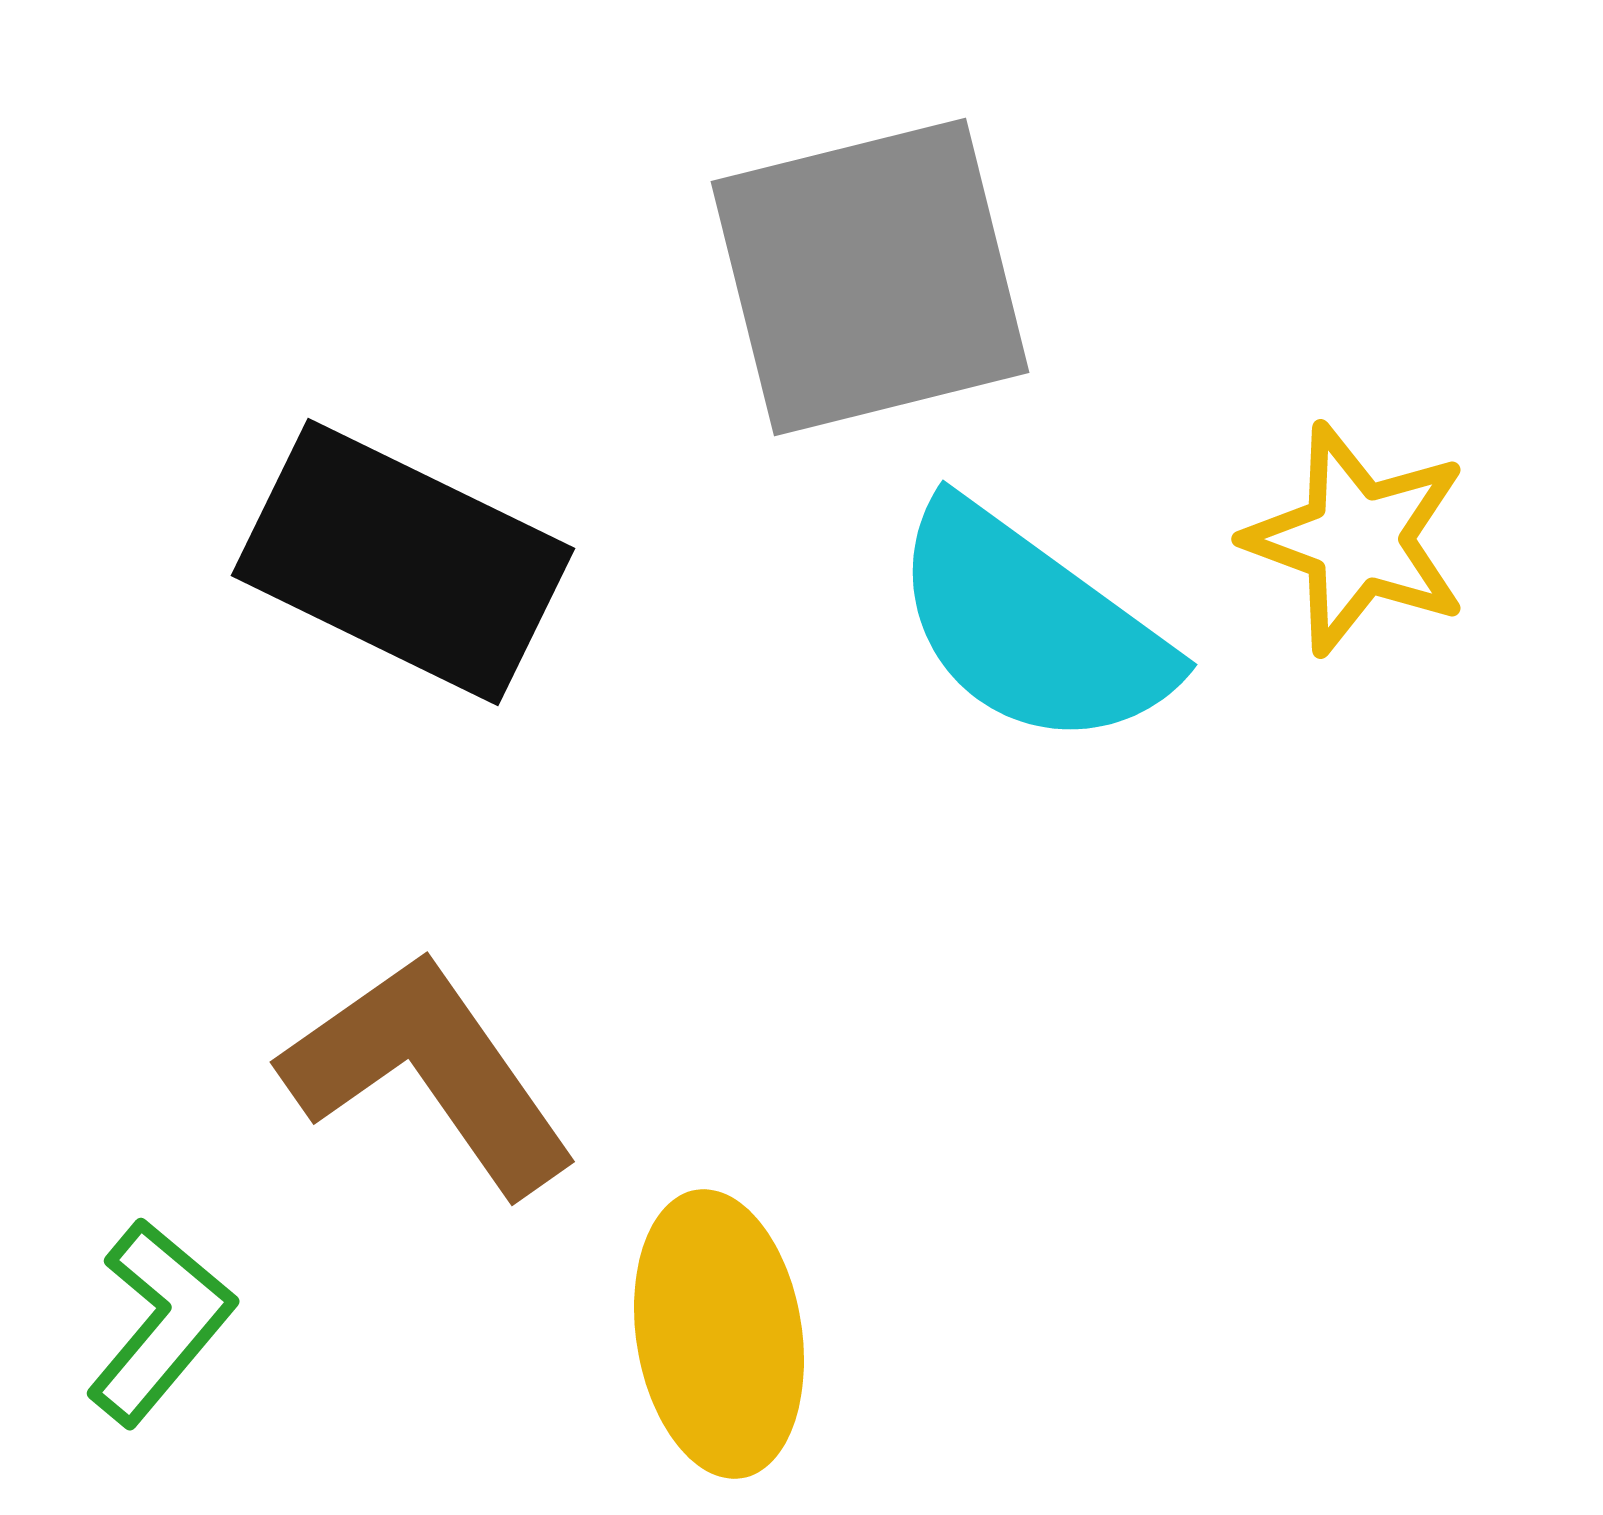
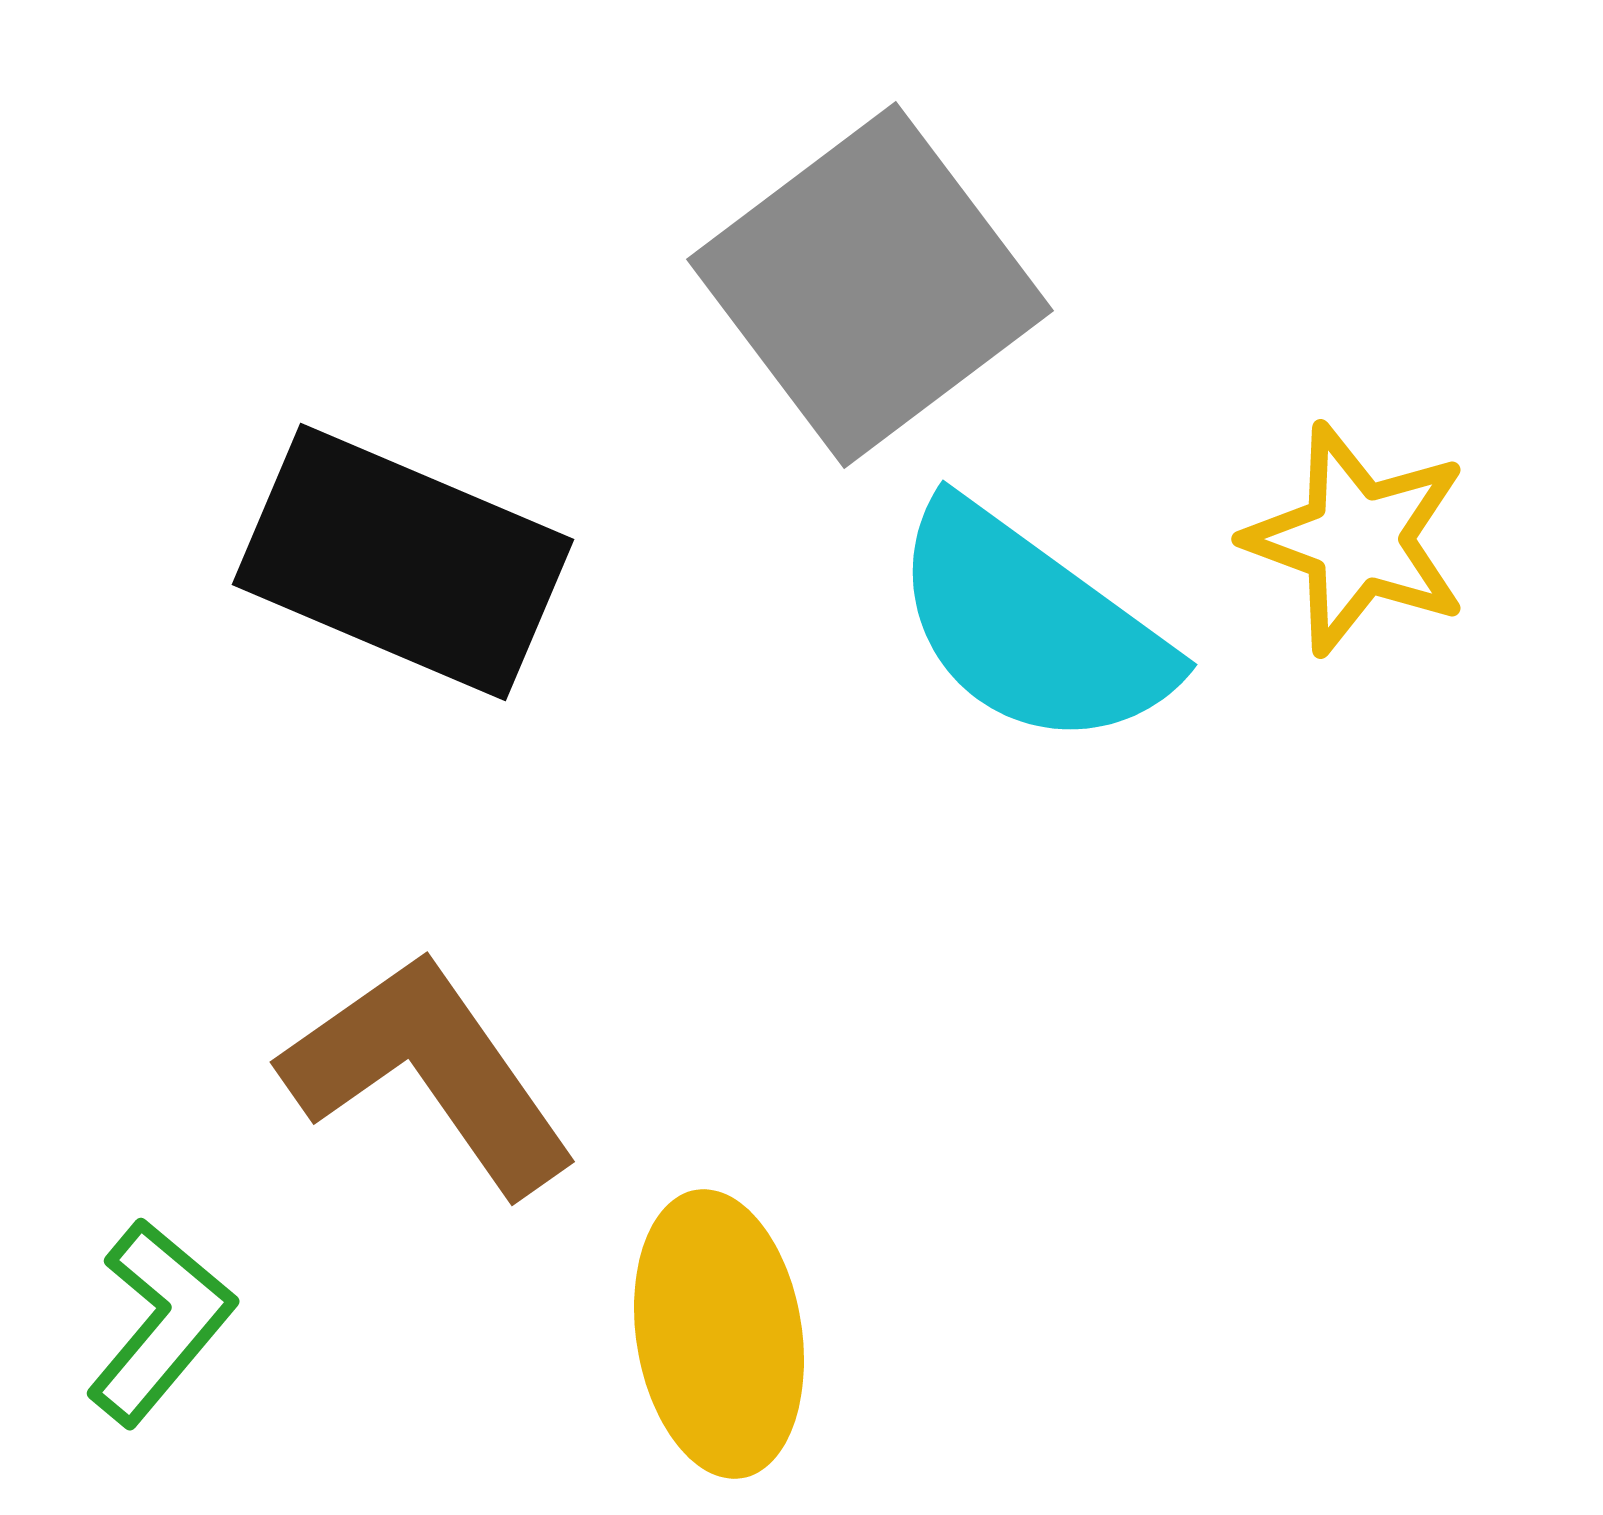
gray square: moved 8 px down; rotated 23 degrees counterclockwise
black rectangle: rotated 3 degrees counterclockwise
